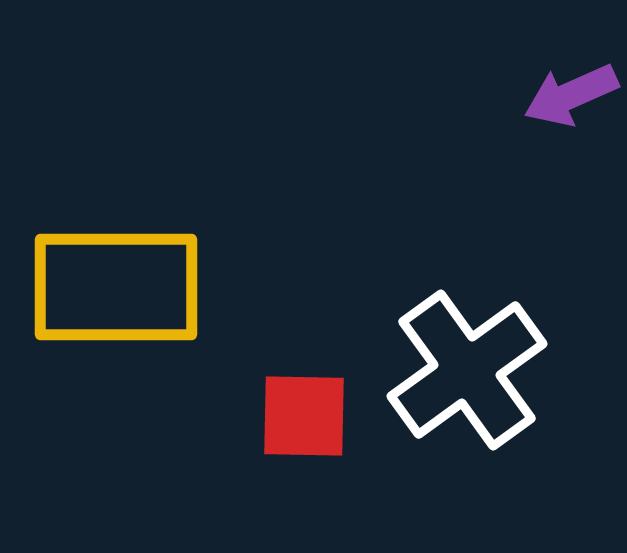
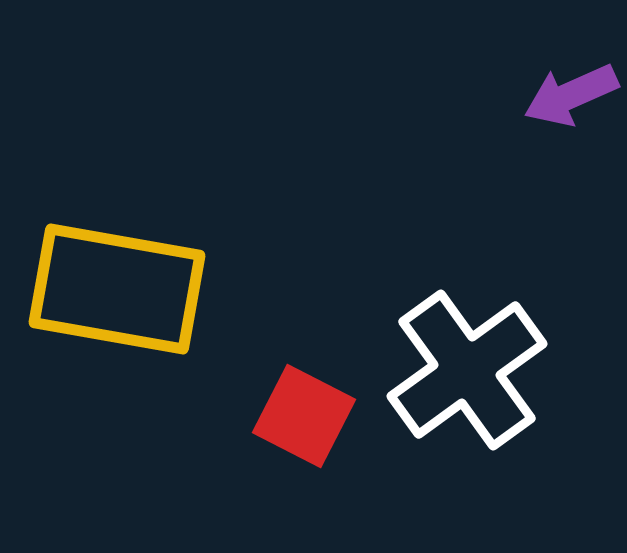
yellow rectangle: moved 1 px right, 2 px down; rotated 10 degrees clockwise
red square: rotated 26 degrees clockwise
